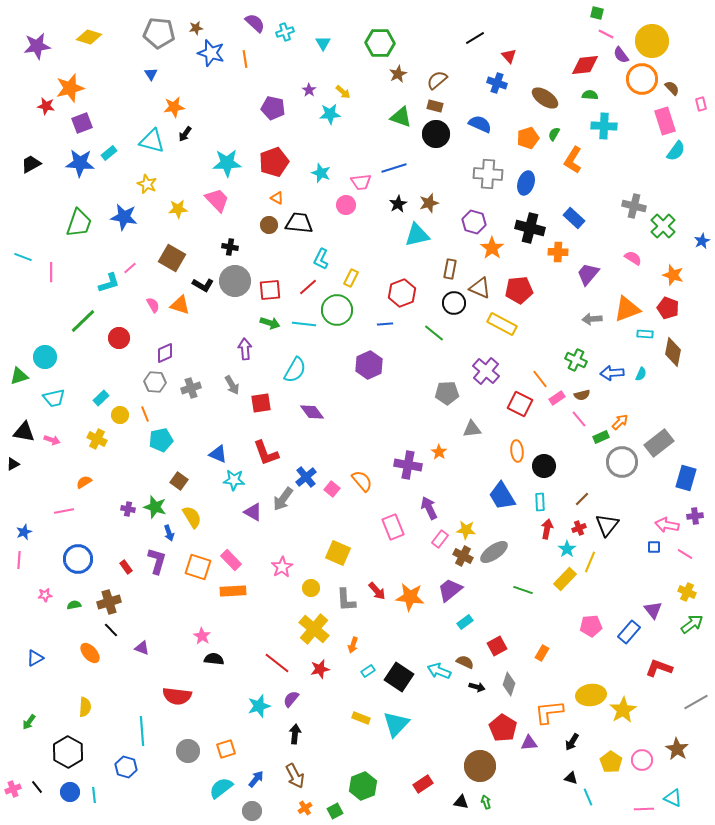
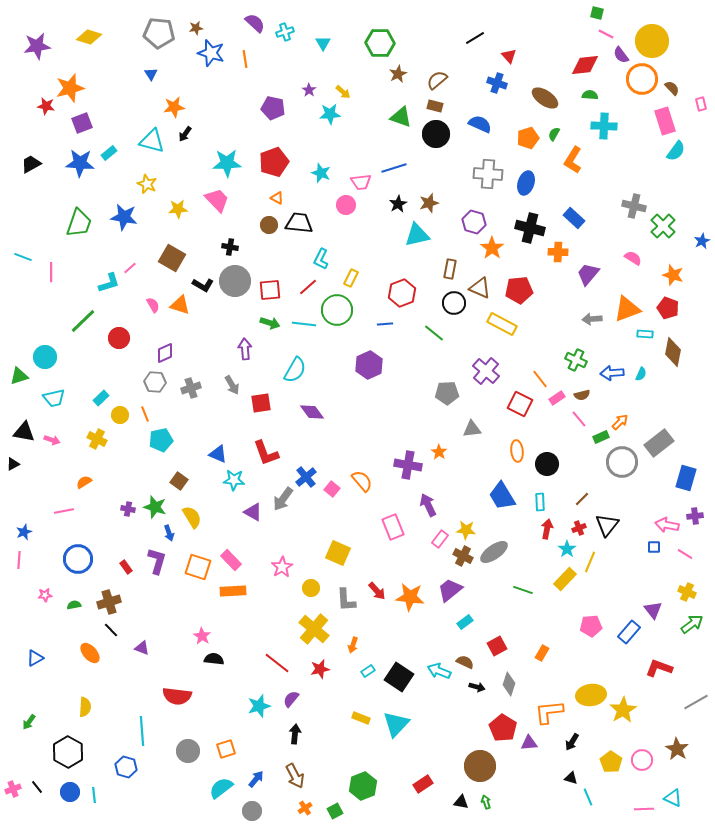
black circle at (544, 466): moved 3 px right, 2 px up
purple arrow at (429, 508): moved 1 px left, 3 px up
